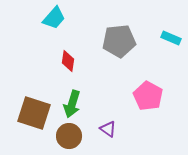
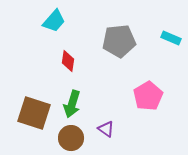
cyan trapezoid: moved 3 px down
pink pentagon: rotated 12 degrees clockwise
purple triangle: moved 2 px left
brown circle: moved 2 px right, 2 px down
